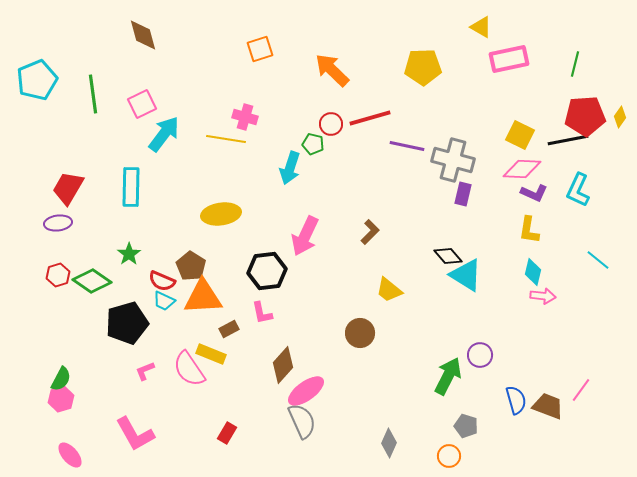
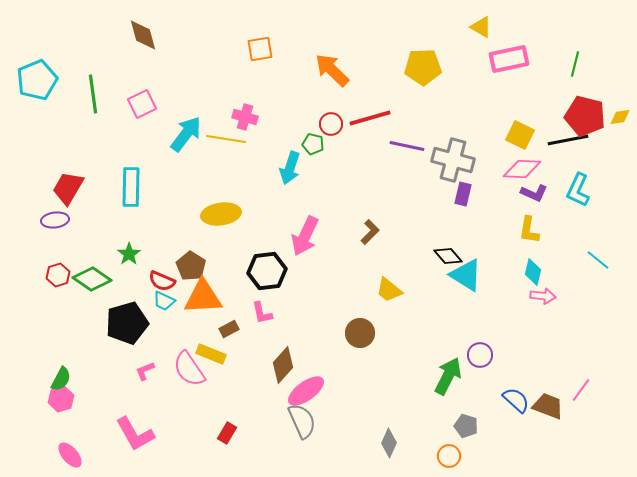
orange square at (260, 49): rotated 8 degrees clockwise
red pentagon at (585, 116): rotated 18 degrees clockwise
yellow diamond at (620, 117): rotated 45 degrees clockwise
cyan arrow at (164, 134): moved 22 px right
purple ellipse at (58, 223): moved 3 px left, 3 px up
green diamond at (92, 281): moved 2 px up
blue semicircle at (516, 400): rotated 32 degrees counterclockwise
